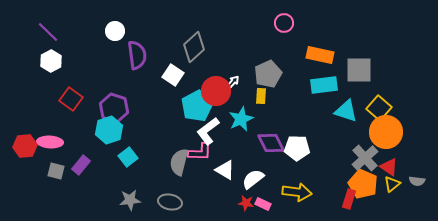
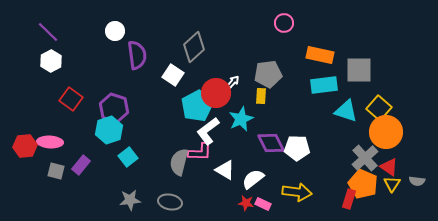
gray pentagon at (268, 74): rotated 16 degrees clockwise
red circle at (216, 91): moved 2 px down
yellow triangle at (392, 184): rotated 18 degrees counterclockwise
